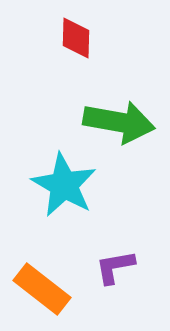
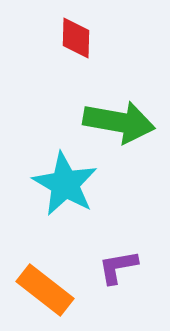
cyan star: moved 1 px right, 1 px up
purple L-shape: moved 3 px right
orange rectangle: moved 3 px right, 1 px down
